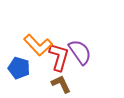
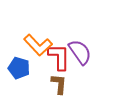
red L-shape: rotated 16 degrees counterclockwise
brown L-shape: moved 2 px left; rotated 30 degrees clockwise
